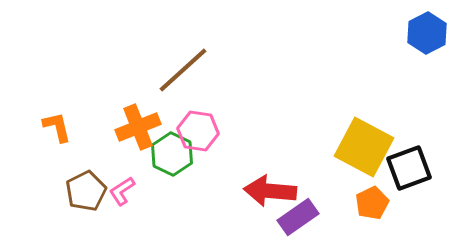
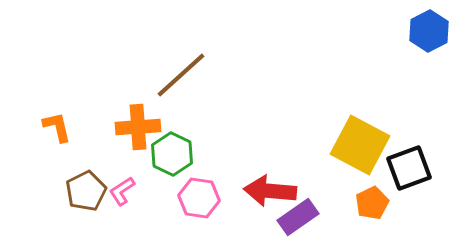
blue hexagon: moved 2 px right, 2 px up
brown line: moved 2 px left, 5 px down
orange cross: rotated 18 degrees clockwise
pink hexagon: moved 1 px right, 67 px down
yellow square: moved 4 px left, 2 px up
